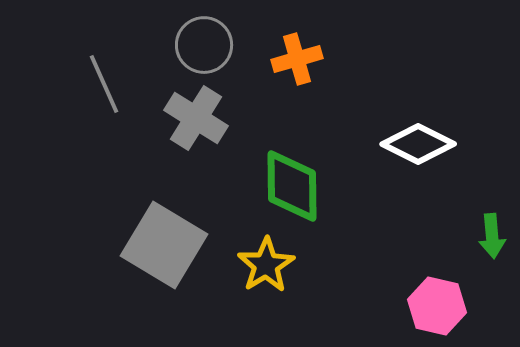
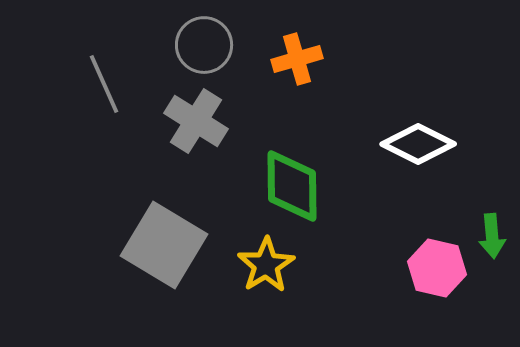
gray cross: moved 3 px down
pink hexagon: moved 38 px up
